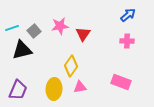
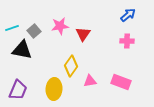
black triangle: rotated 25 degrees clockwise
pink triangle: moved 10 px right, 6 px up
